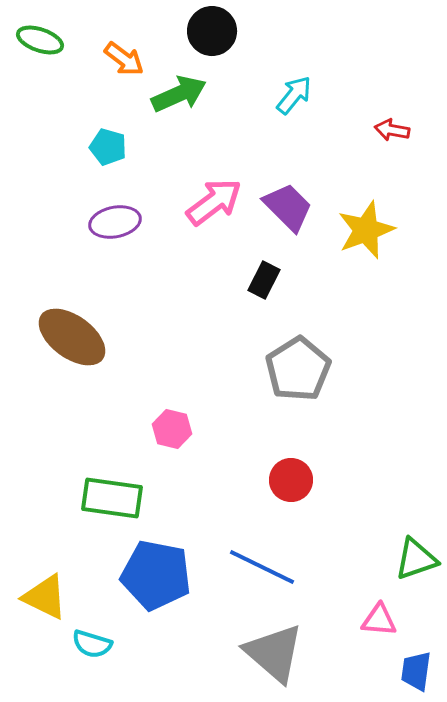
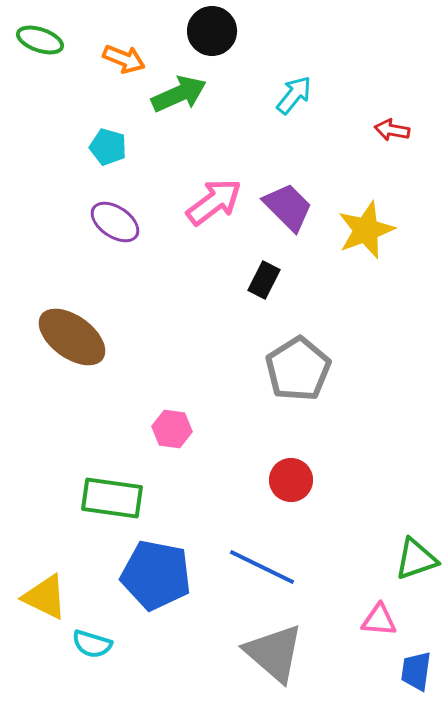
orange arrow: rotated 15 degrees counterclockwise
purple ellipse: rotated 45 degrees clockwise
pink hexagon: rotated 6 degrees counterclockwise
